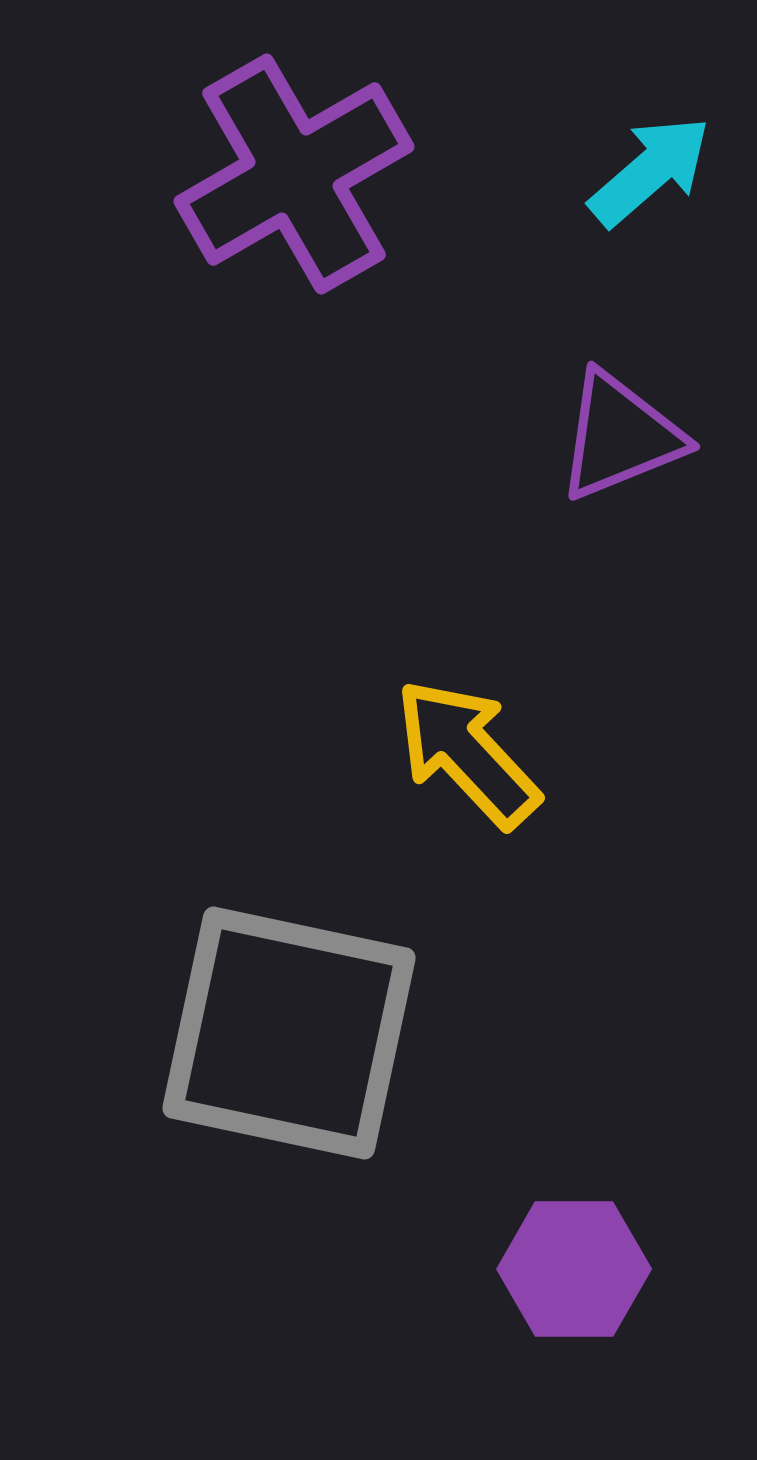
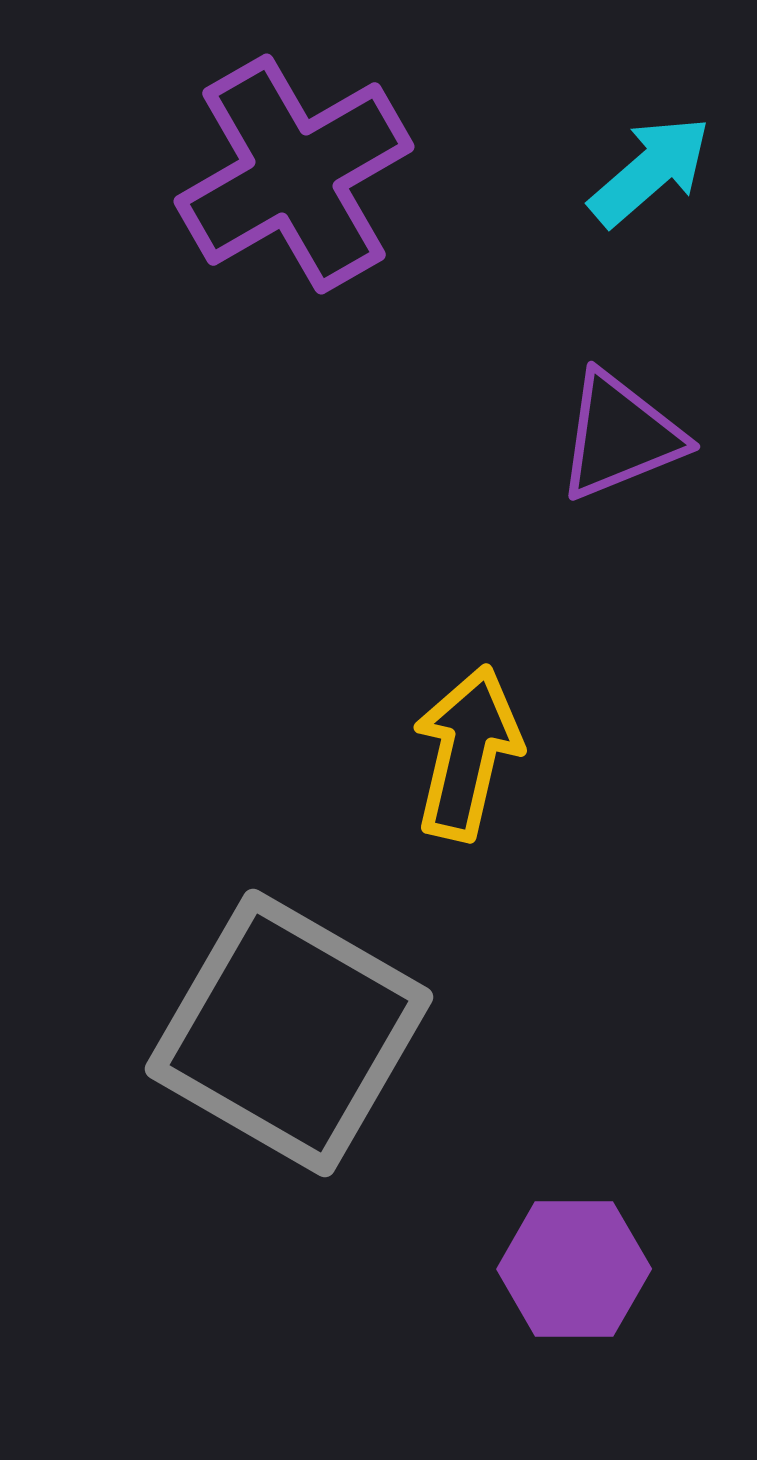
yellow arrow: rotated 56 degrees clockwise
gray square: rotated 18 degrees clockwise
